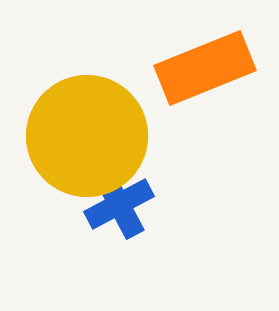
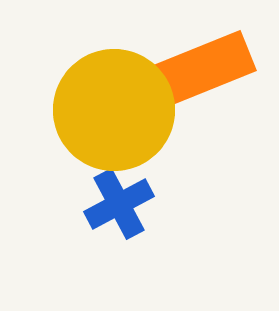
yellow circle: moved 27 px right, 26 px up
